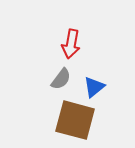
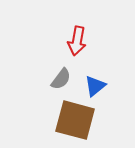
red arrow: moved 6 px right, 3 px up
blue triangle: moved 1 px right, 1 px up
